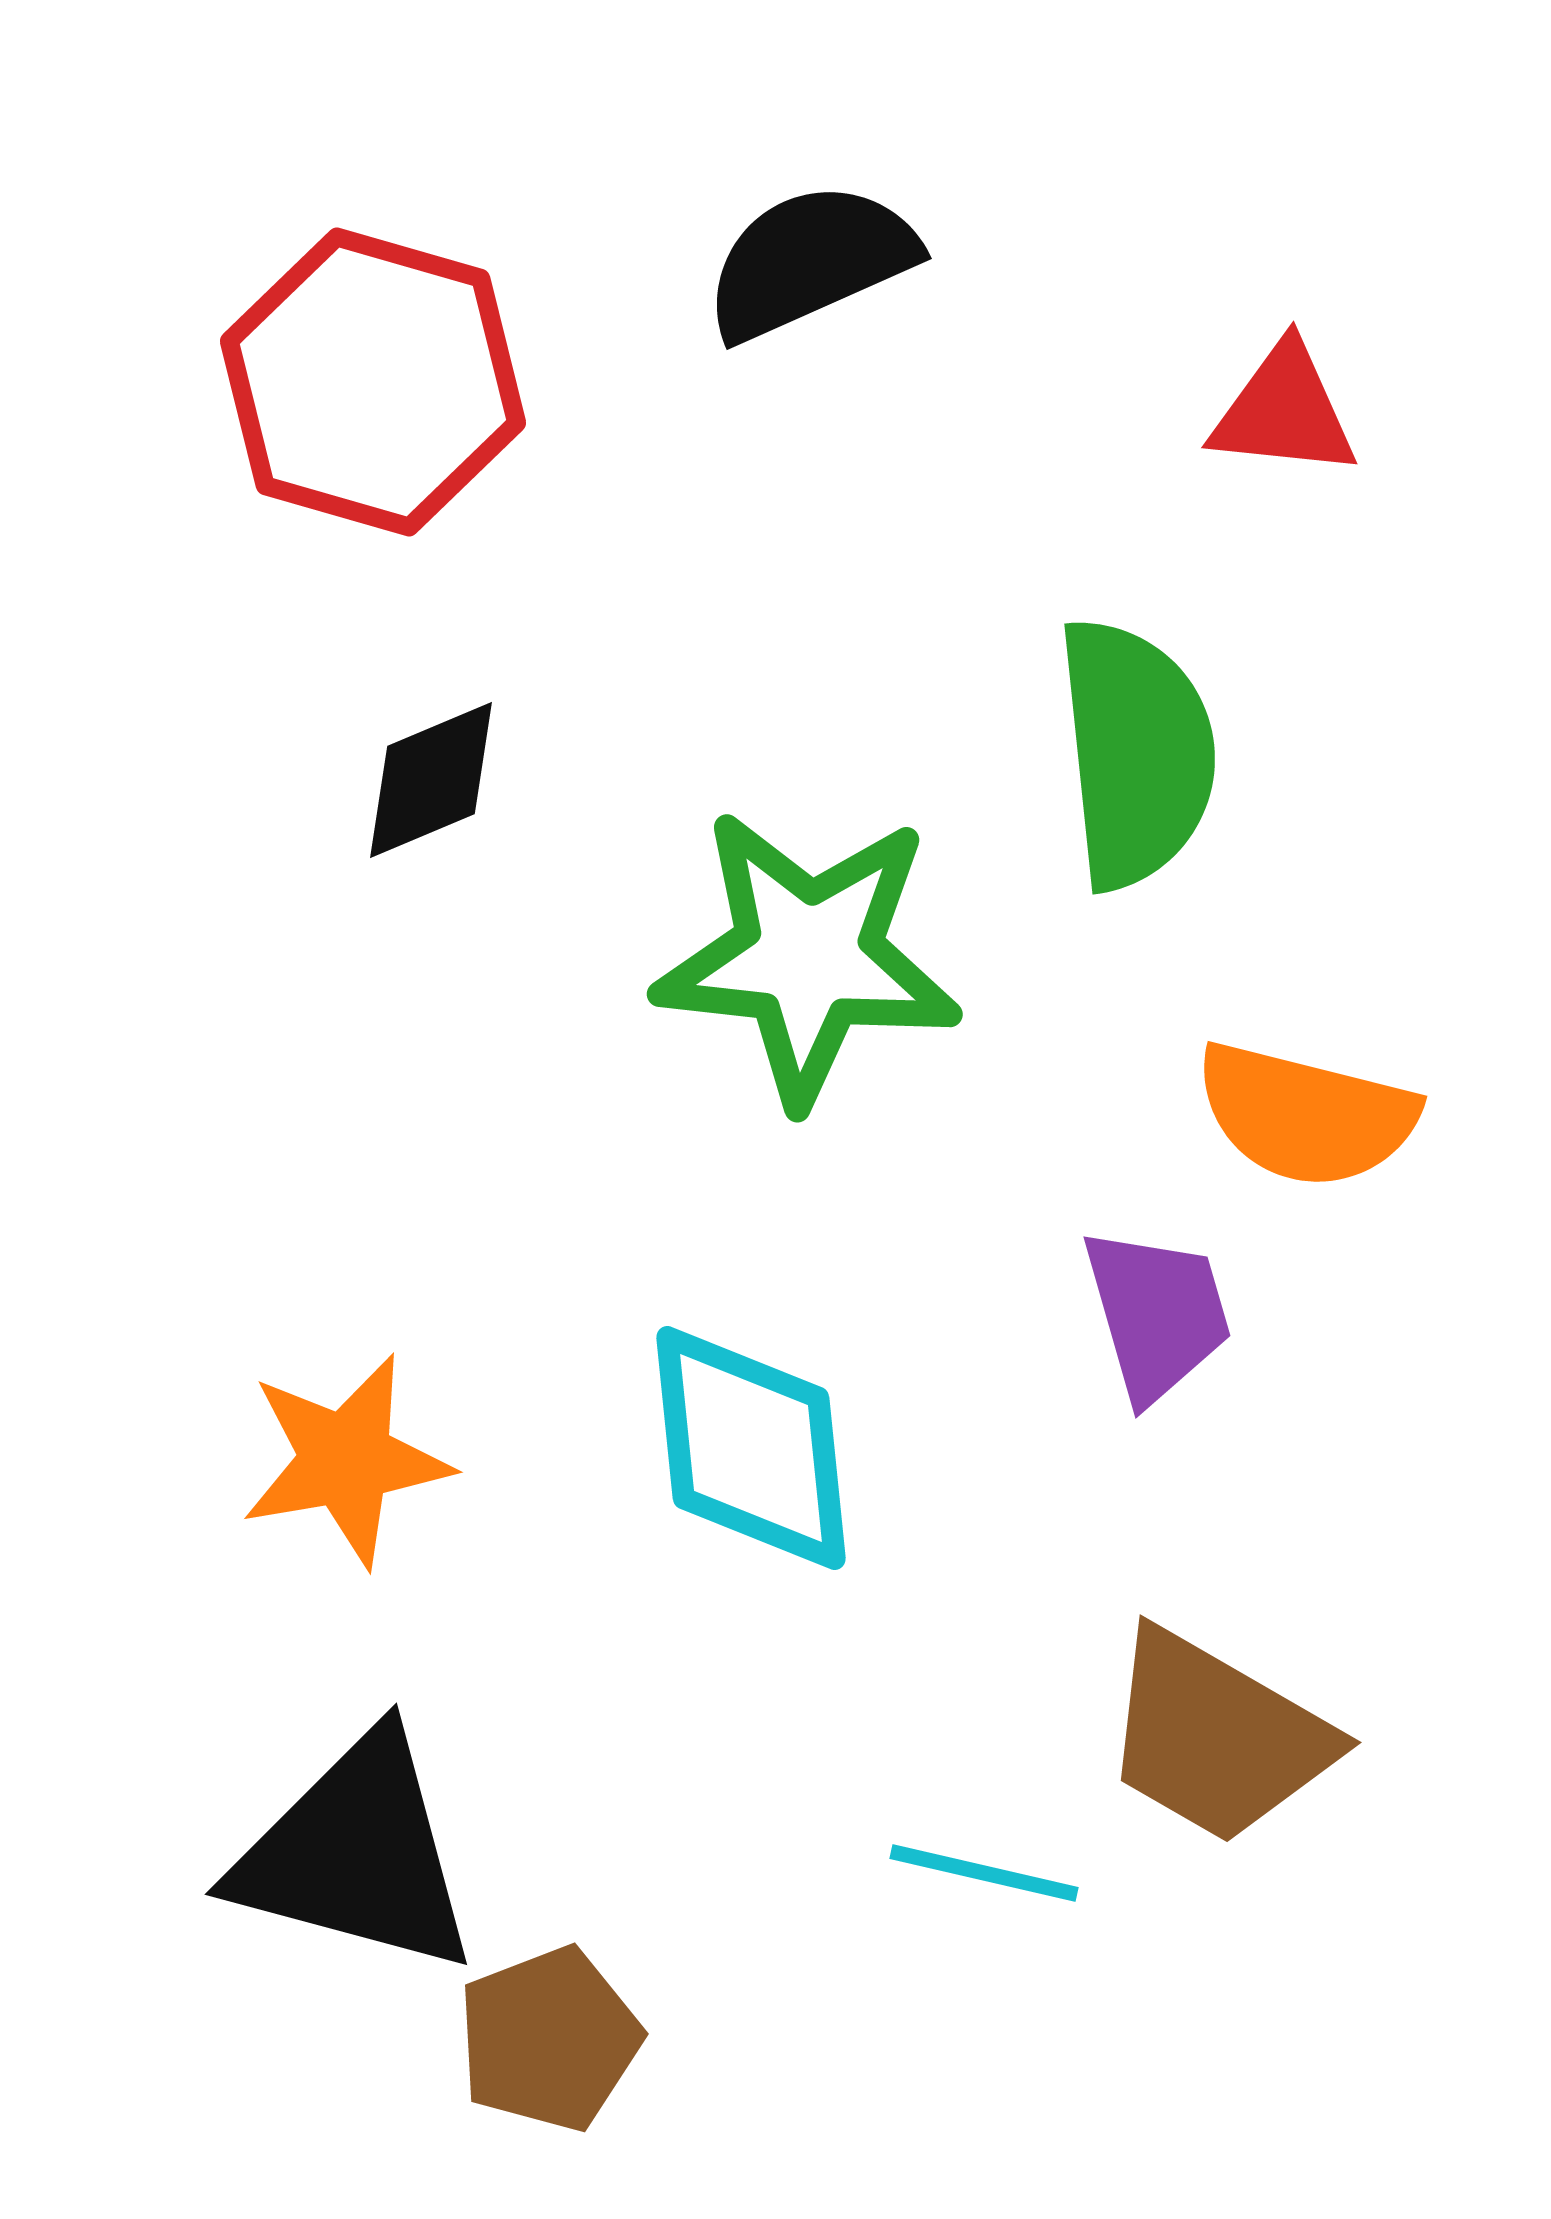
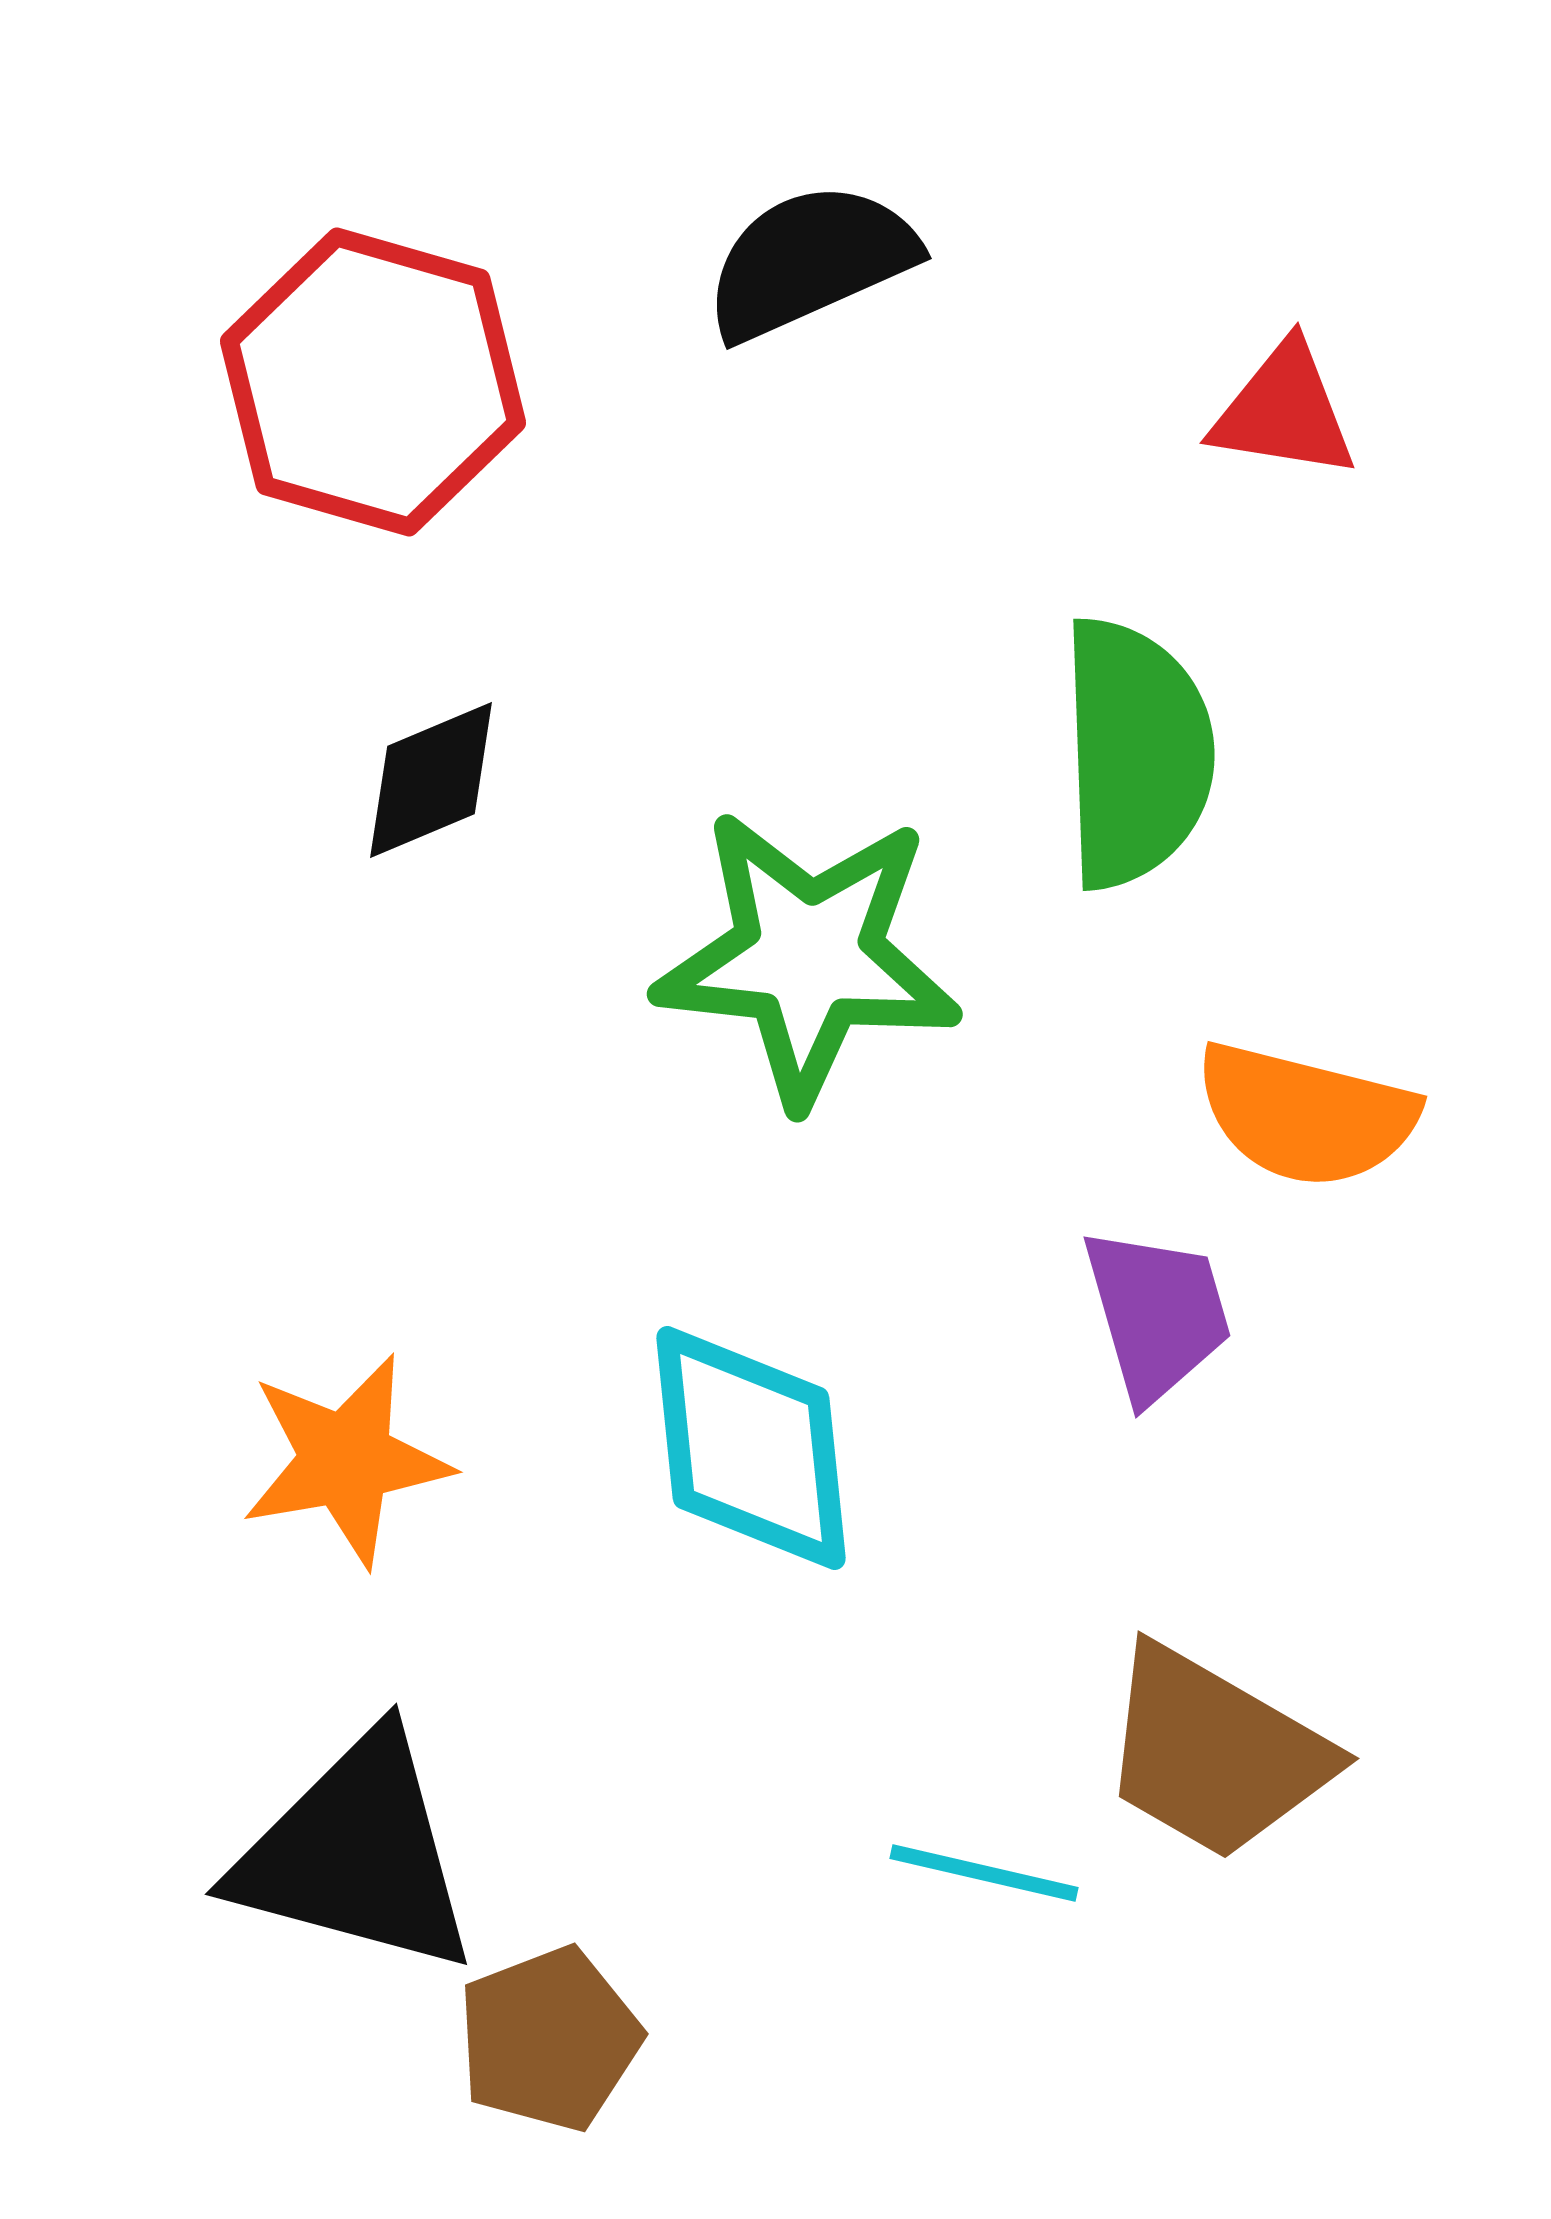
red triangle: rotated 3 degrees clockwise
green semicircle: rotated 4 degrees clockwise
brown trapezoid: moved 2 px left, 16 px down
